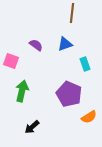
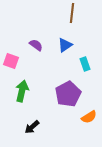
blue triangle: moved 1 px down; rotated 14 degrees counterclockwise
purple pentagon: moved 1 px left; rotated 20 degrees clockwise
